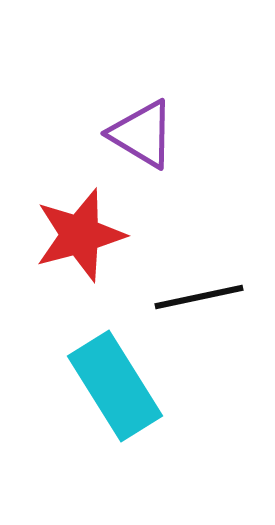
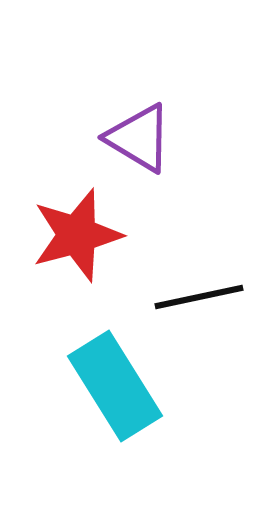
purple triangle: moved 3 px left, 4 px down
red star: moved 3 px left
